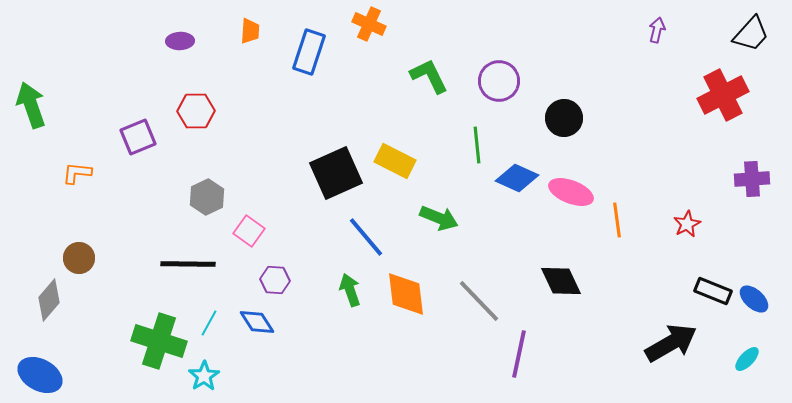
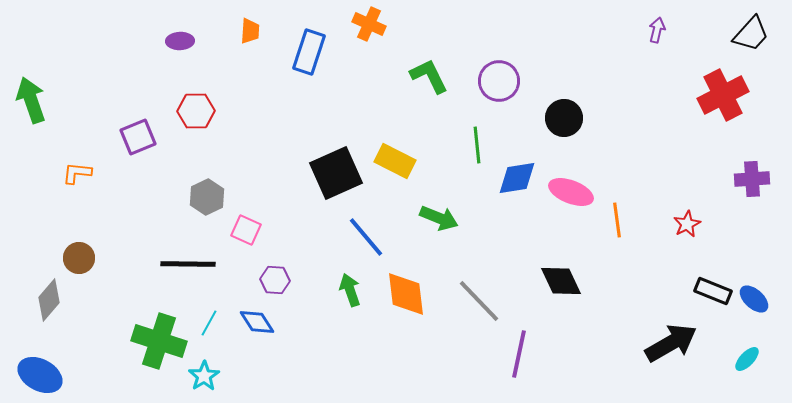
green arrow at (31, 105): moved 5 px up
blue diamond at (517, 178): rotated 33 degrees counterclockwise
pink square at (249, 231): moved 3 px left, 1 px up; rotated 12 degrees counterclockwise
